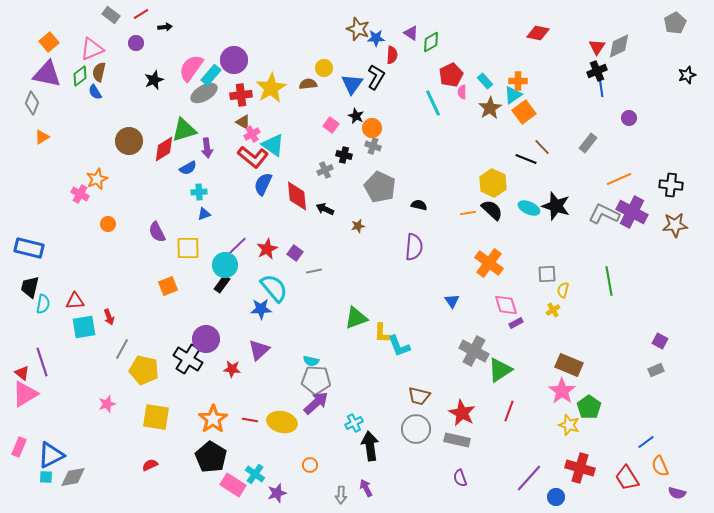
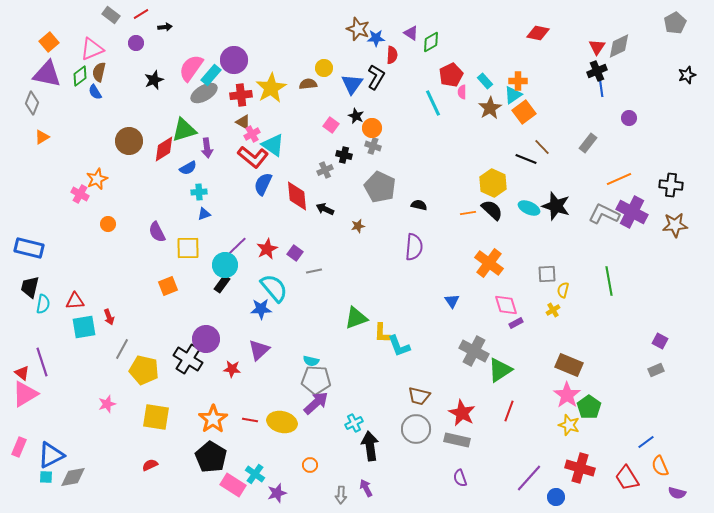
pink star at (562, 391): moved 5 px right, 4 px down
